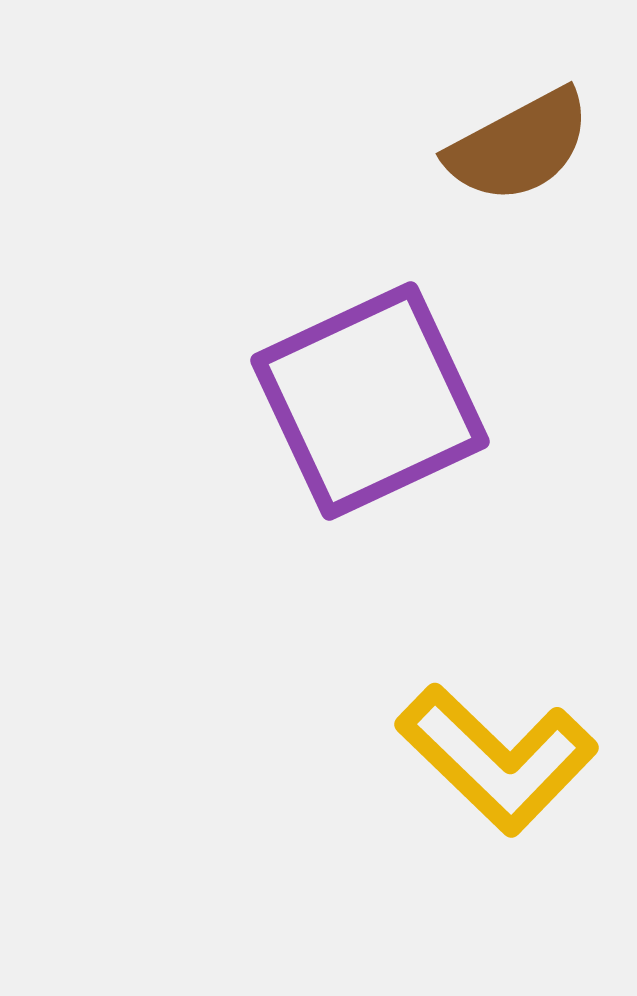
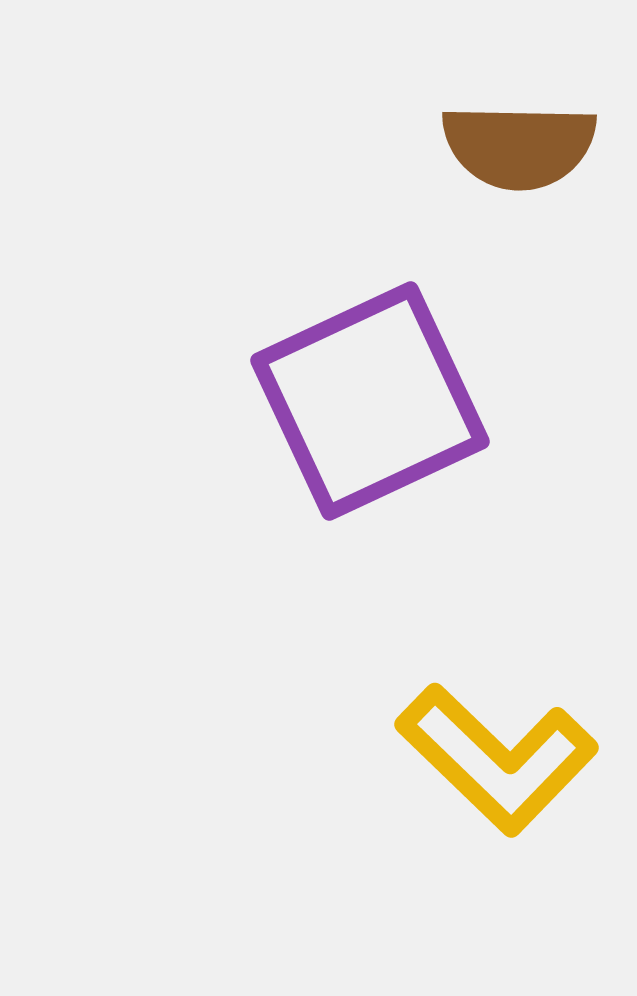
brown semicircle: rotated 29 degrees clockwise
